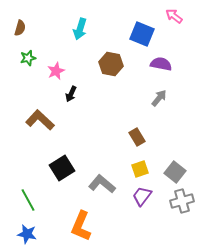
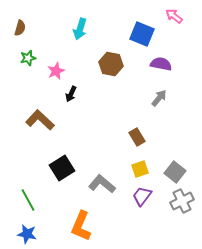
gray cross: rotated 10 degrees counterclockwise
